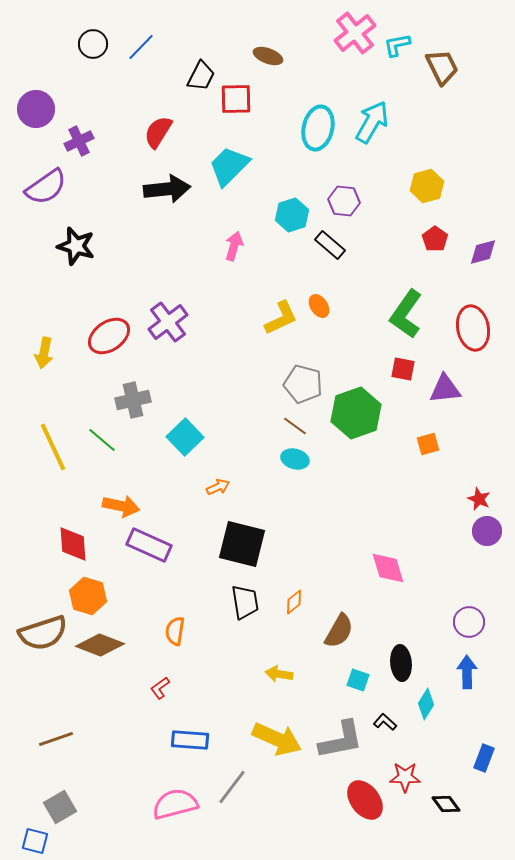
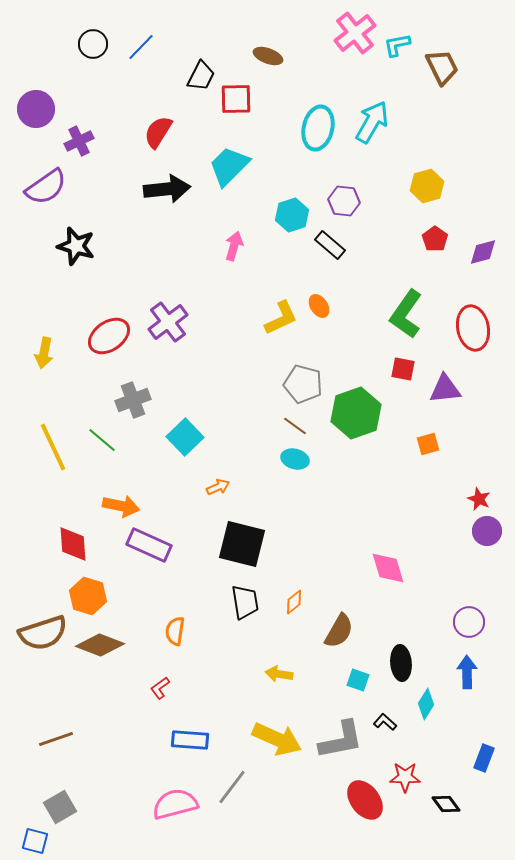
gray cross at (133, 400): rotated 8 degrees counterclockwise
